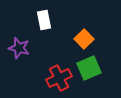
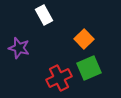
white rectangle: moved 5 px up; rotated 18 degrees counterclockwise
